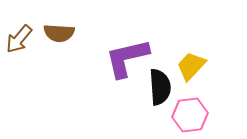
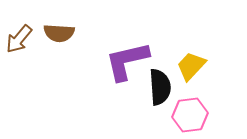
purple L-shape: moved 3 px down
